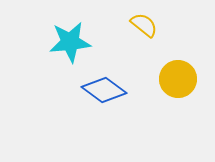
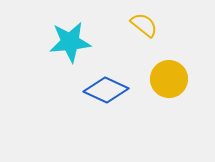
yellow circle: moved 9 px left
blue diamond: moved 2 px right; rotated 12 degrees counterclockwise
